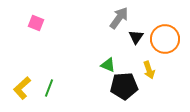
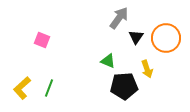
pink square: moved 6 px right, 17 px down
orange circle: moved 1 px right, 1 px up
green triangle: moved 4 px up
yellow arrow: moved 2 px left, 1 px up
